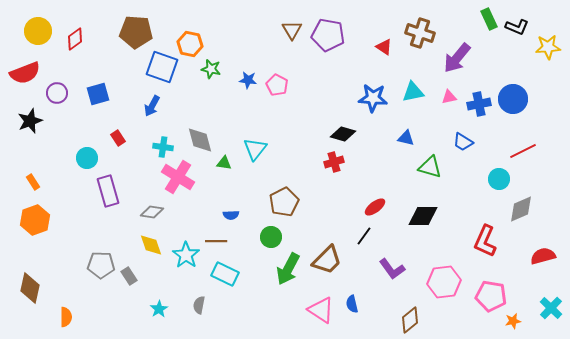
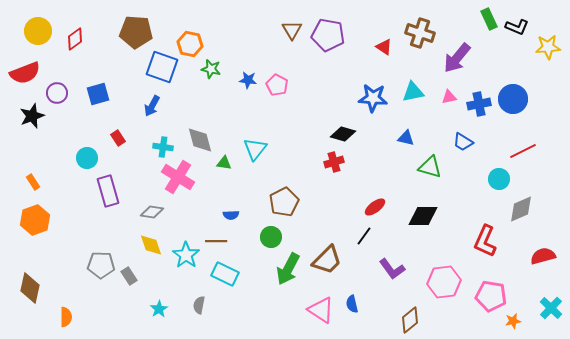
black star at (30, 121): moved 2 px right, 5 px up
